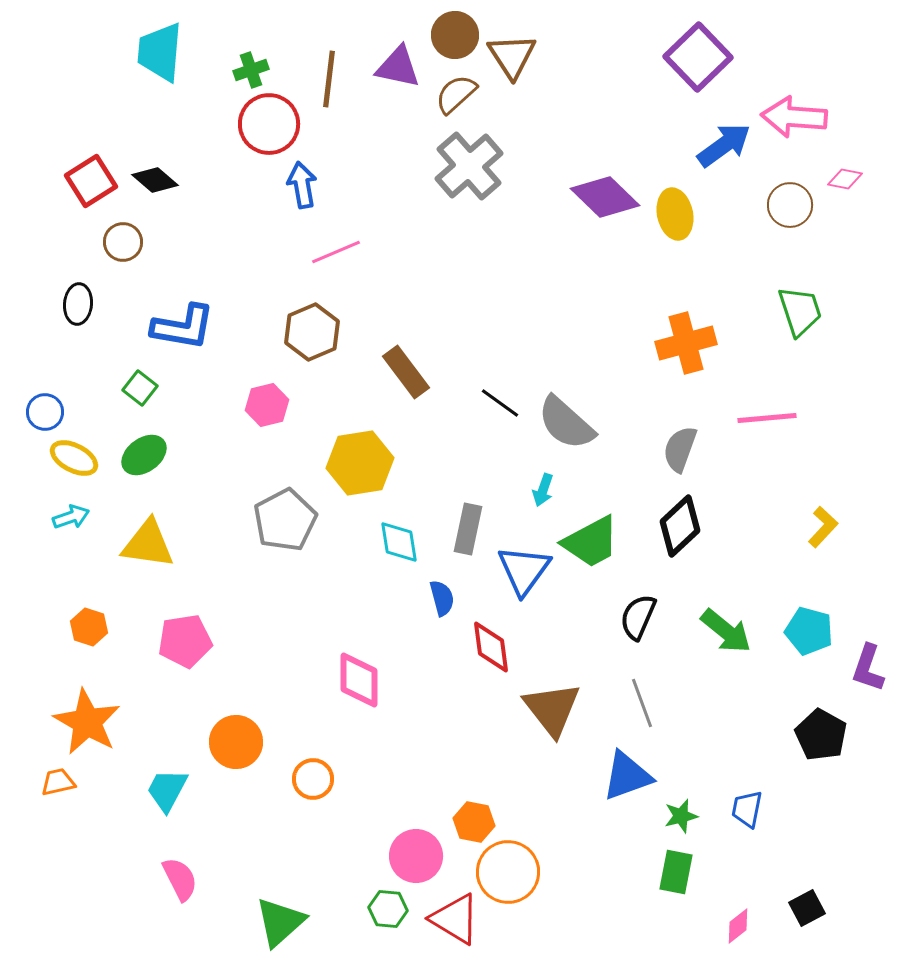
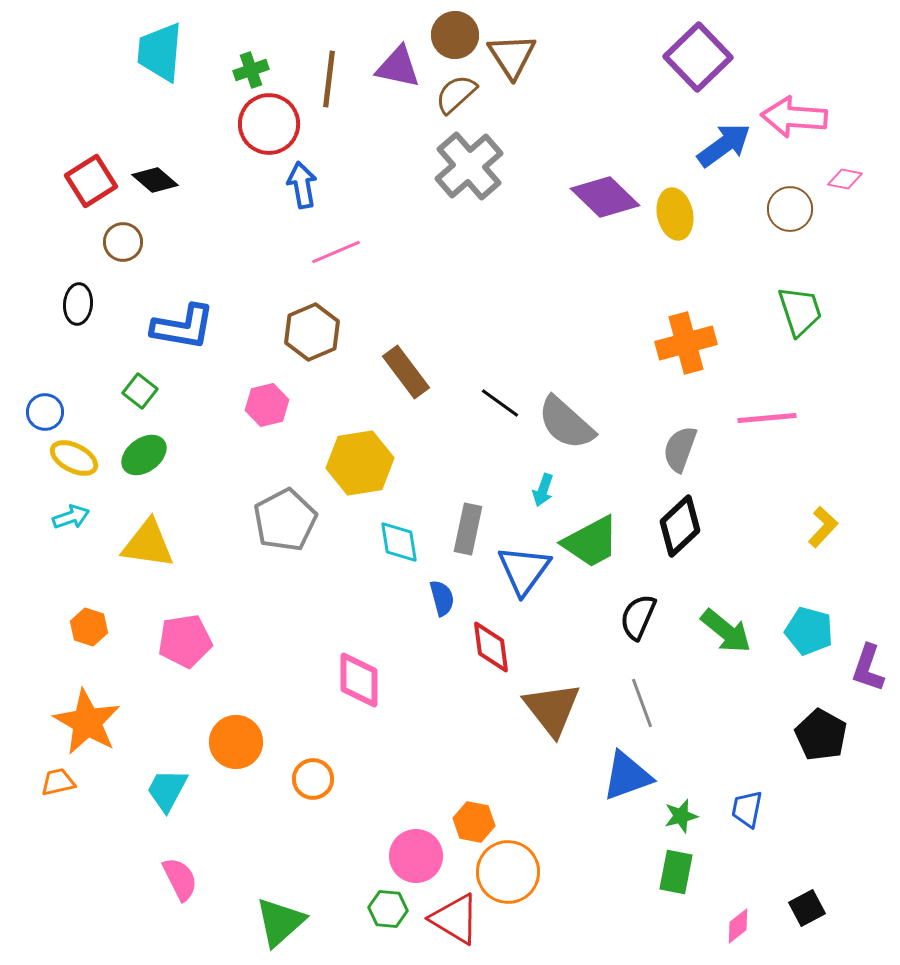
brown circle at (790, 205): moved 4 px down
green square at (140, 388): moved 3 px down
